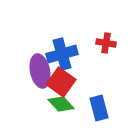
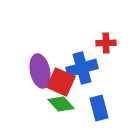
red cross: rotated 12 degrees counterclockwise
blue cross: moved 20 px right, 14 px down
red square: rotated 12 degrees counterclockwise
